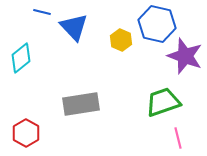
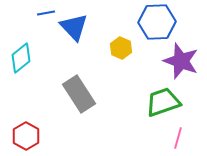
blue line: moved 4 px right, 1 px down; rotated 24 degrees counterclockwise
blue hexagon: moved 2 px up; rotated 15 degrees counterclockwise
yellow hexagon: moved 8 px down
purple star: moved 4 px left, 5 px down
gray rectangle: moved 2 px left, 10 px up; rotated 66 degrees clockwise
red hexagon: moved 3 px down
pink line: rotated 30 degrees clockwise
